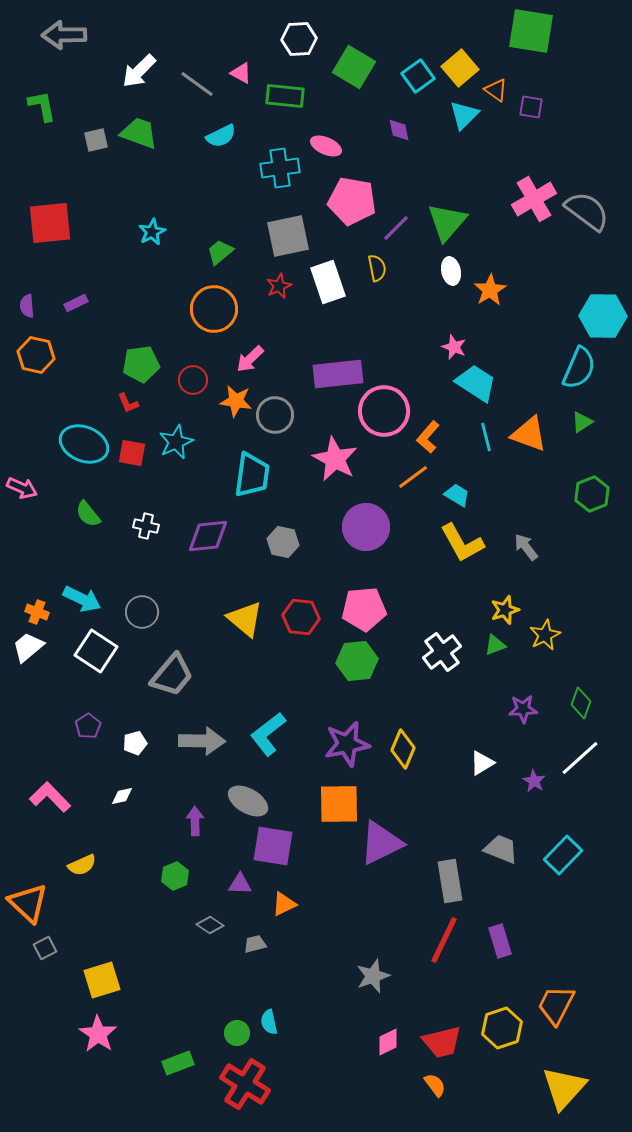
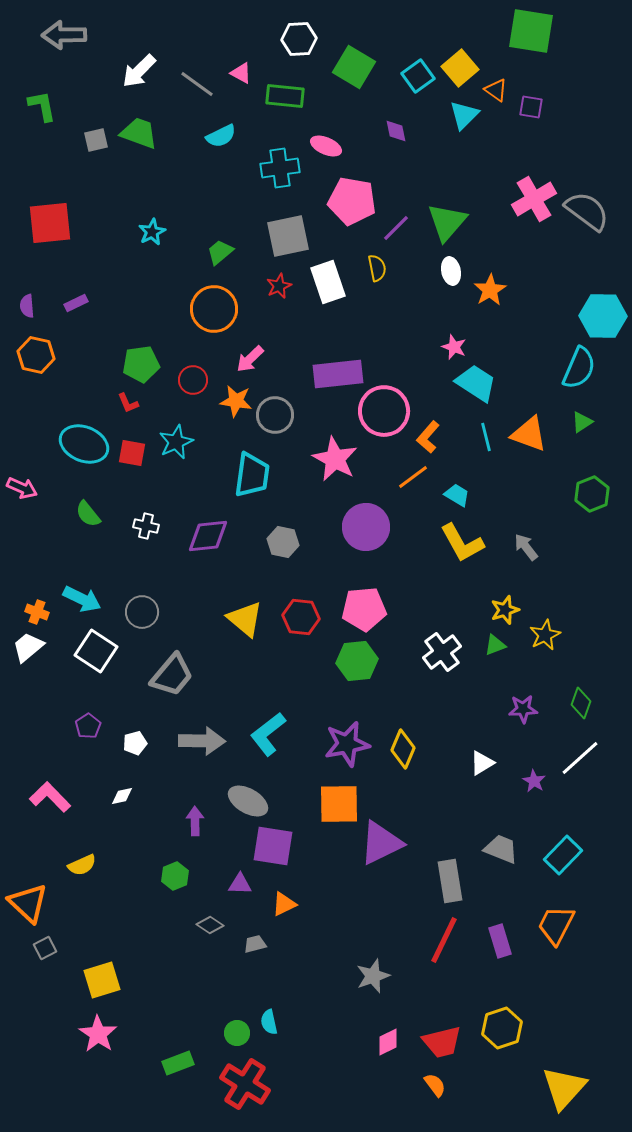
purple diamond at (399, 130): moved 3 px left, 1 px down
orange trapezoid at (556, 1005): moved 80 px up
